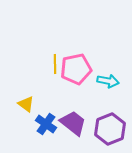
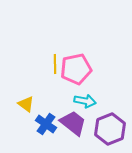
cyan arrow: moved 23 px left, 20 px down
